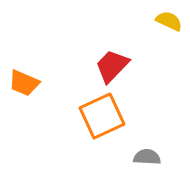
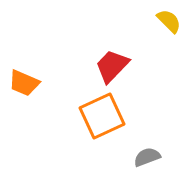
yellow semicircle: rotated 20 degrees clockwise
gray semicircle: rotated 24 degrees counterclockwise
